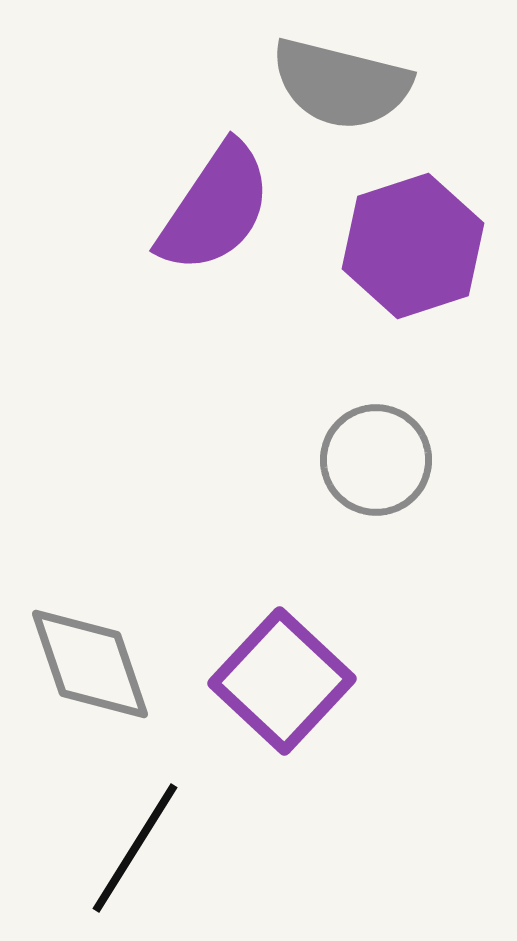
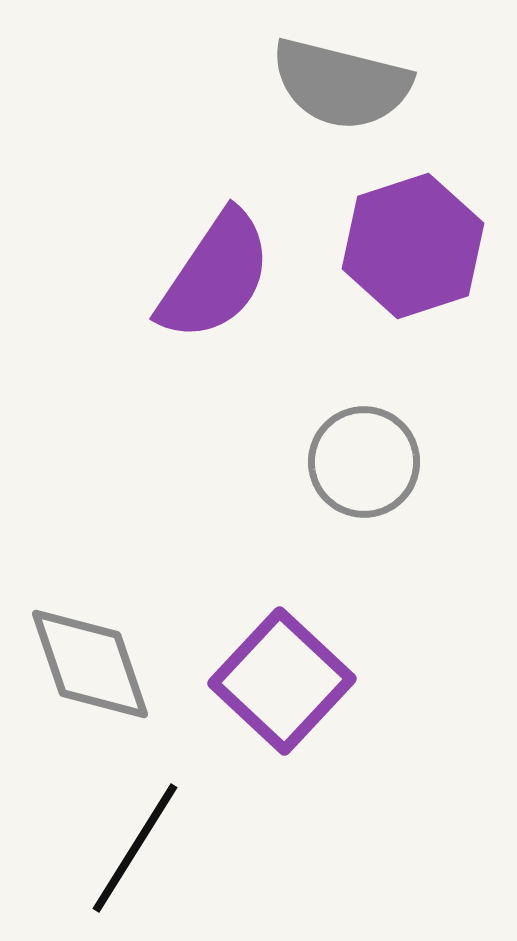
purple semicircle: moved 68 px down
gray circle: moved 12 px left, 2 px down
